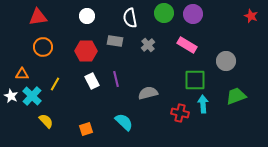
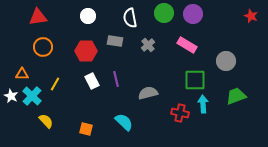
white circle: moved 1 px right
orange square: rotated 32 degrees clockwise
